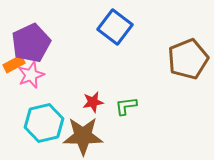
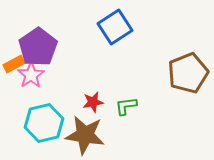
blue square: rotated 20 degrees clockwise
purple pentagon: moved 7 px right, 4 px down; rotated 9 degrees counterclockwise
brown pentagon: moved 14 px down
pink star: rotated 12 degrees counterclockwise
brown star: moved 2 px right, 1 px up; rotated 9 degrees clockwise
